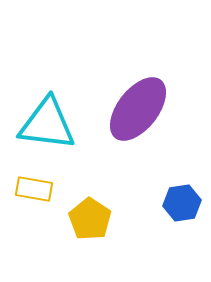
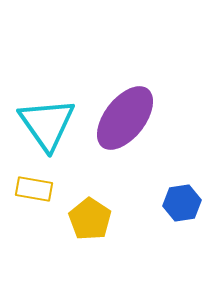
purple ellipse: moved 13 px left, 9 px down
cyan triangle: rotated 48 degrees clockwise
